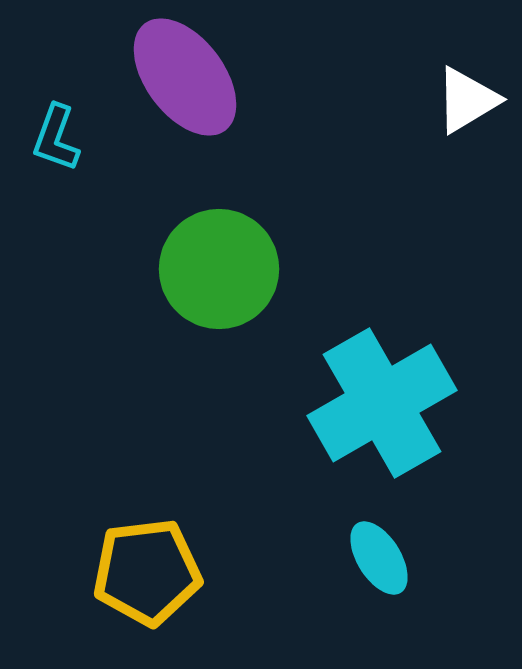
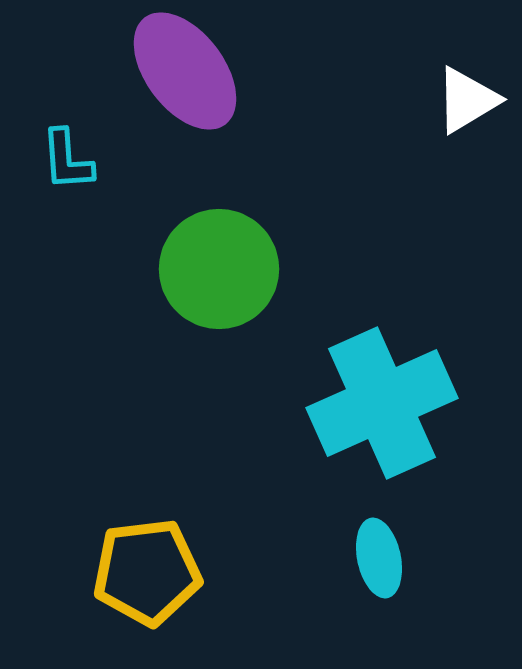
purple ellipse: moved 6 px up
cyan L-shape: moved 11 px right, 22 px down; rotated 24 degrees counterclockwise
cyan cross: rotated 6 degrees clockwise
cyan ellipse: rotated 20 degrees clockwise
